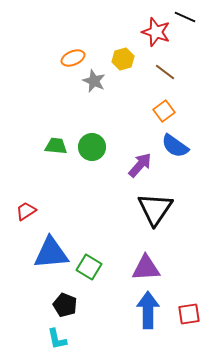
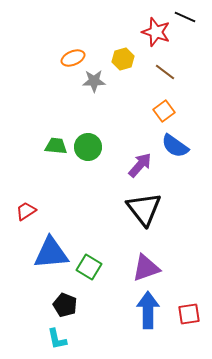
gray star: rotated 25 degrees counterclockwise
green circle: moved 4 px left
black triangle: moved 11 px left; rotated 12 degrees counterclockwise
purple triangle: rotated 16 degrees counterclockwise
